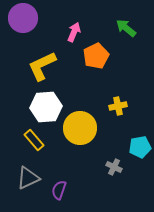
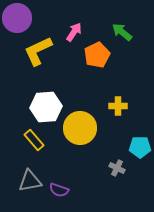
purple circle: moved 6 px left
green arrow: moved 4 px left, 4 px down
pink arrow: rotated 12 degrees clockwise
orange pentagon: moved 1 px right, 1 px up
yellow L-shape: moved 4 px left, 15 px up
yellow cross: rotated 12 degrees clockwise
cyan pentagon: rotated 10 degrees clockwise
gray cross: moved 3 px right, 1 px down
gray triangle: moved 2 px right, 3 px down; rotated 15 degrees clockwise
purple semicircle: rotated 90 degrees counterclockwise
